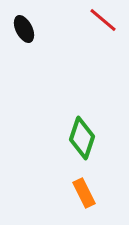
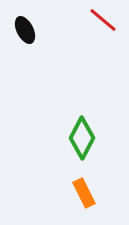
black ellipse: moved 1 px right, 1 px down
green diamond: rotated 9 degrees clockwise
